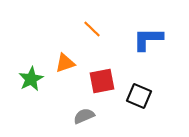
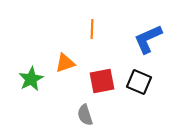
orange line: rotated 48 degrees clockwise
blue L-shape: rotated 24 degrees counterclockwise
black square: moved 14 px up
gray semicircle: moved 1 px right, 1 px up; rotated 85 degrees counterclockwise
